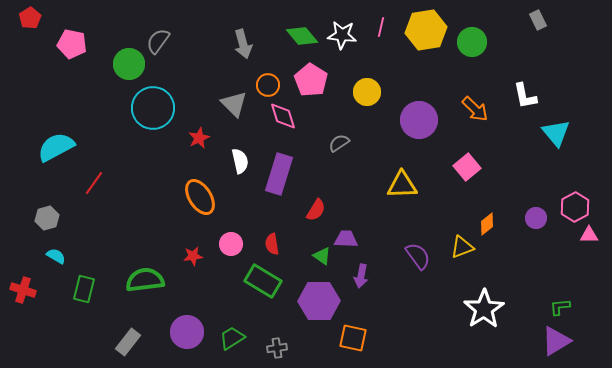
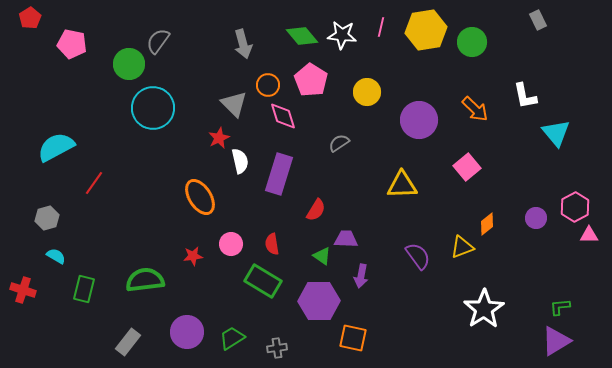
red star at (199, 138): moved 20 px right
